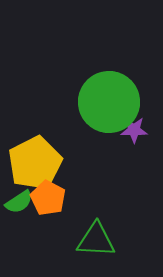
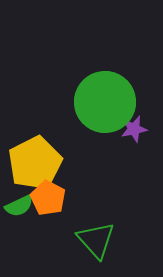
green circle: moved 4 px left
purple star: moved 1 px up; rotated 12 degrees counterclockwise
green semicircle: moved 4 px down; rotated 8 degrees clockwise
green triangle: rotated 45 degrees clockwise
